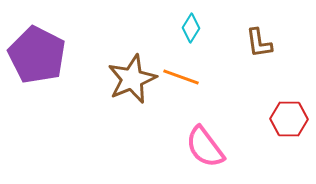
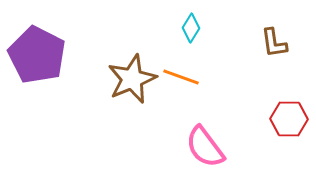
brown L-shape: moved 15 px right
